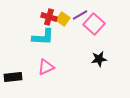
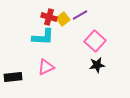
yellow square: rotated 16 degrees clockwise
pink square: moved 1 px right, 17 px down
black star: moved 2 px left, 6 px down
